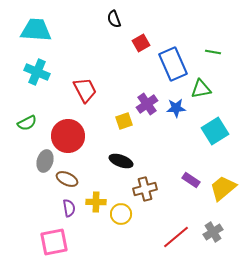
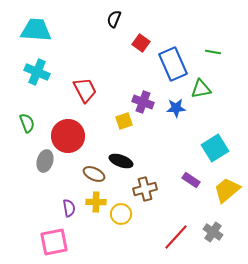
black semicircle: rotated 42 degrees clockwise
red square: rotated 24 degrees counterclockwise
purple cross: moved 4 px left, 2 px up; rotated 35 degrees counterclockwise
green semicircle: rotated 84 degrees counterclockwise
cyan square: moved 17 px down
brown ellipse: moved 27 px right, 5 px up
yellow trapezoid: moved 4 px right, 2 px down
gray cross: rotated 24 degrees counterclockwise
red line: rotated 8 degrees counterclockwise
